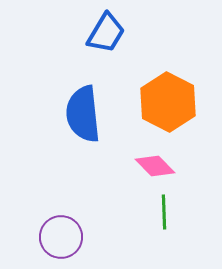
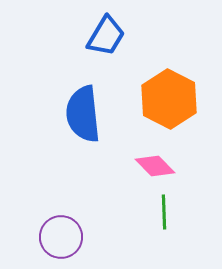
blue trapezoid: moved 3 px down
orange hexagon: moved 1 px right, 3 px up
